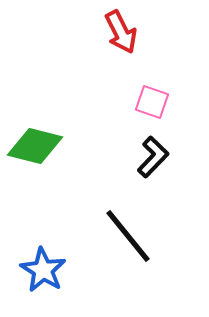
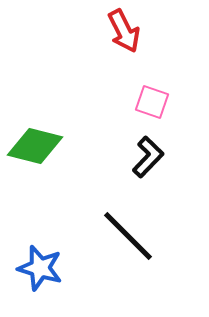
red arrow: moved 3 px right, 1 px up
black L-shape: moved 5 px left
black line: rotated 6 degrees counterclockwise
blue star: moved 3 px left, 2 px up; rotated 15 degrees counterclockwise
